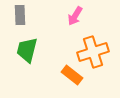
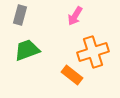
gray rectangle: rotated 18 degrees clockwise
green trapezoid: rotated 56 degrees clockwise
